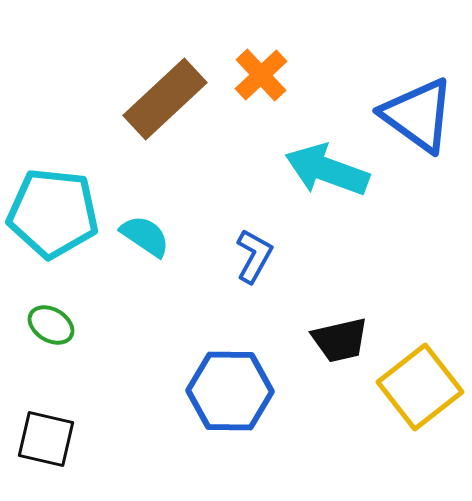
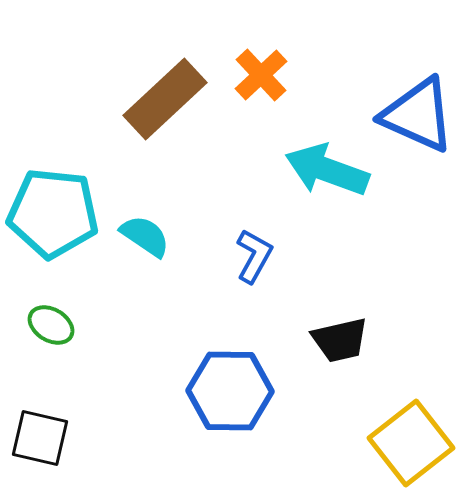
blue triangle: rotated 12 degrees counterclockwise
yellow square: moved 9 px left, 56 px down
black square: moved 6 px left, 1 px up
